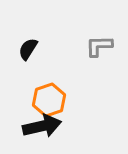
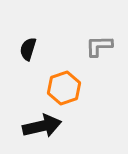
black semicircle: rotated 15 degrees counterclockwise
orange hexagon: moved 15 px right, 12 px up
